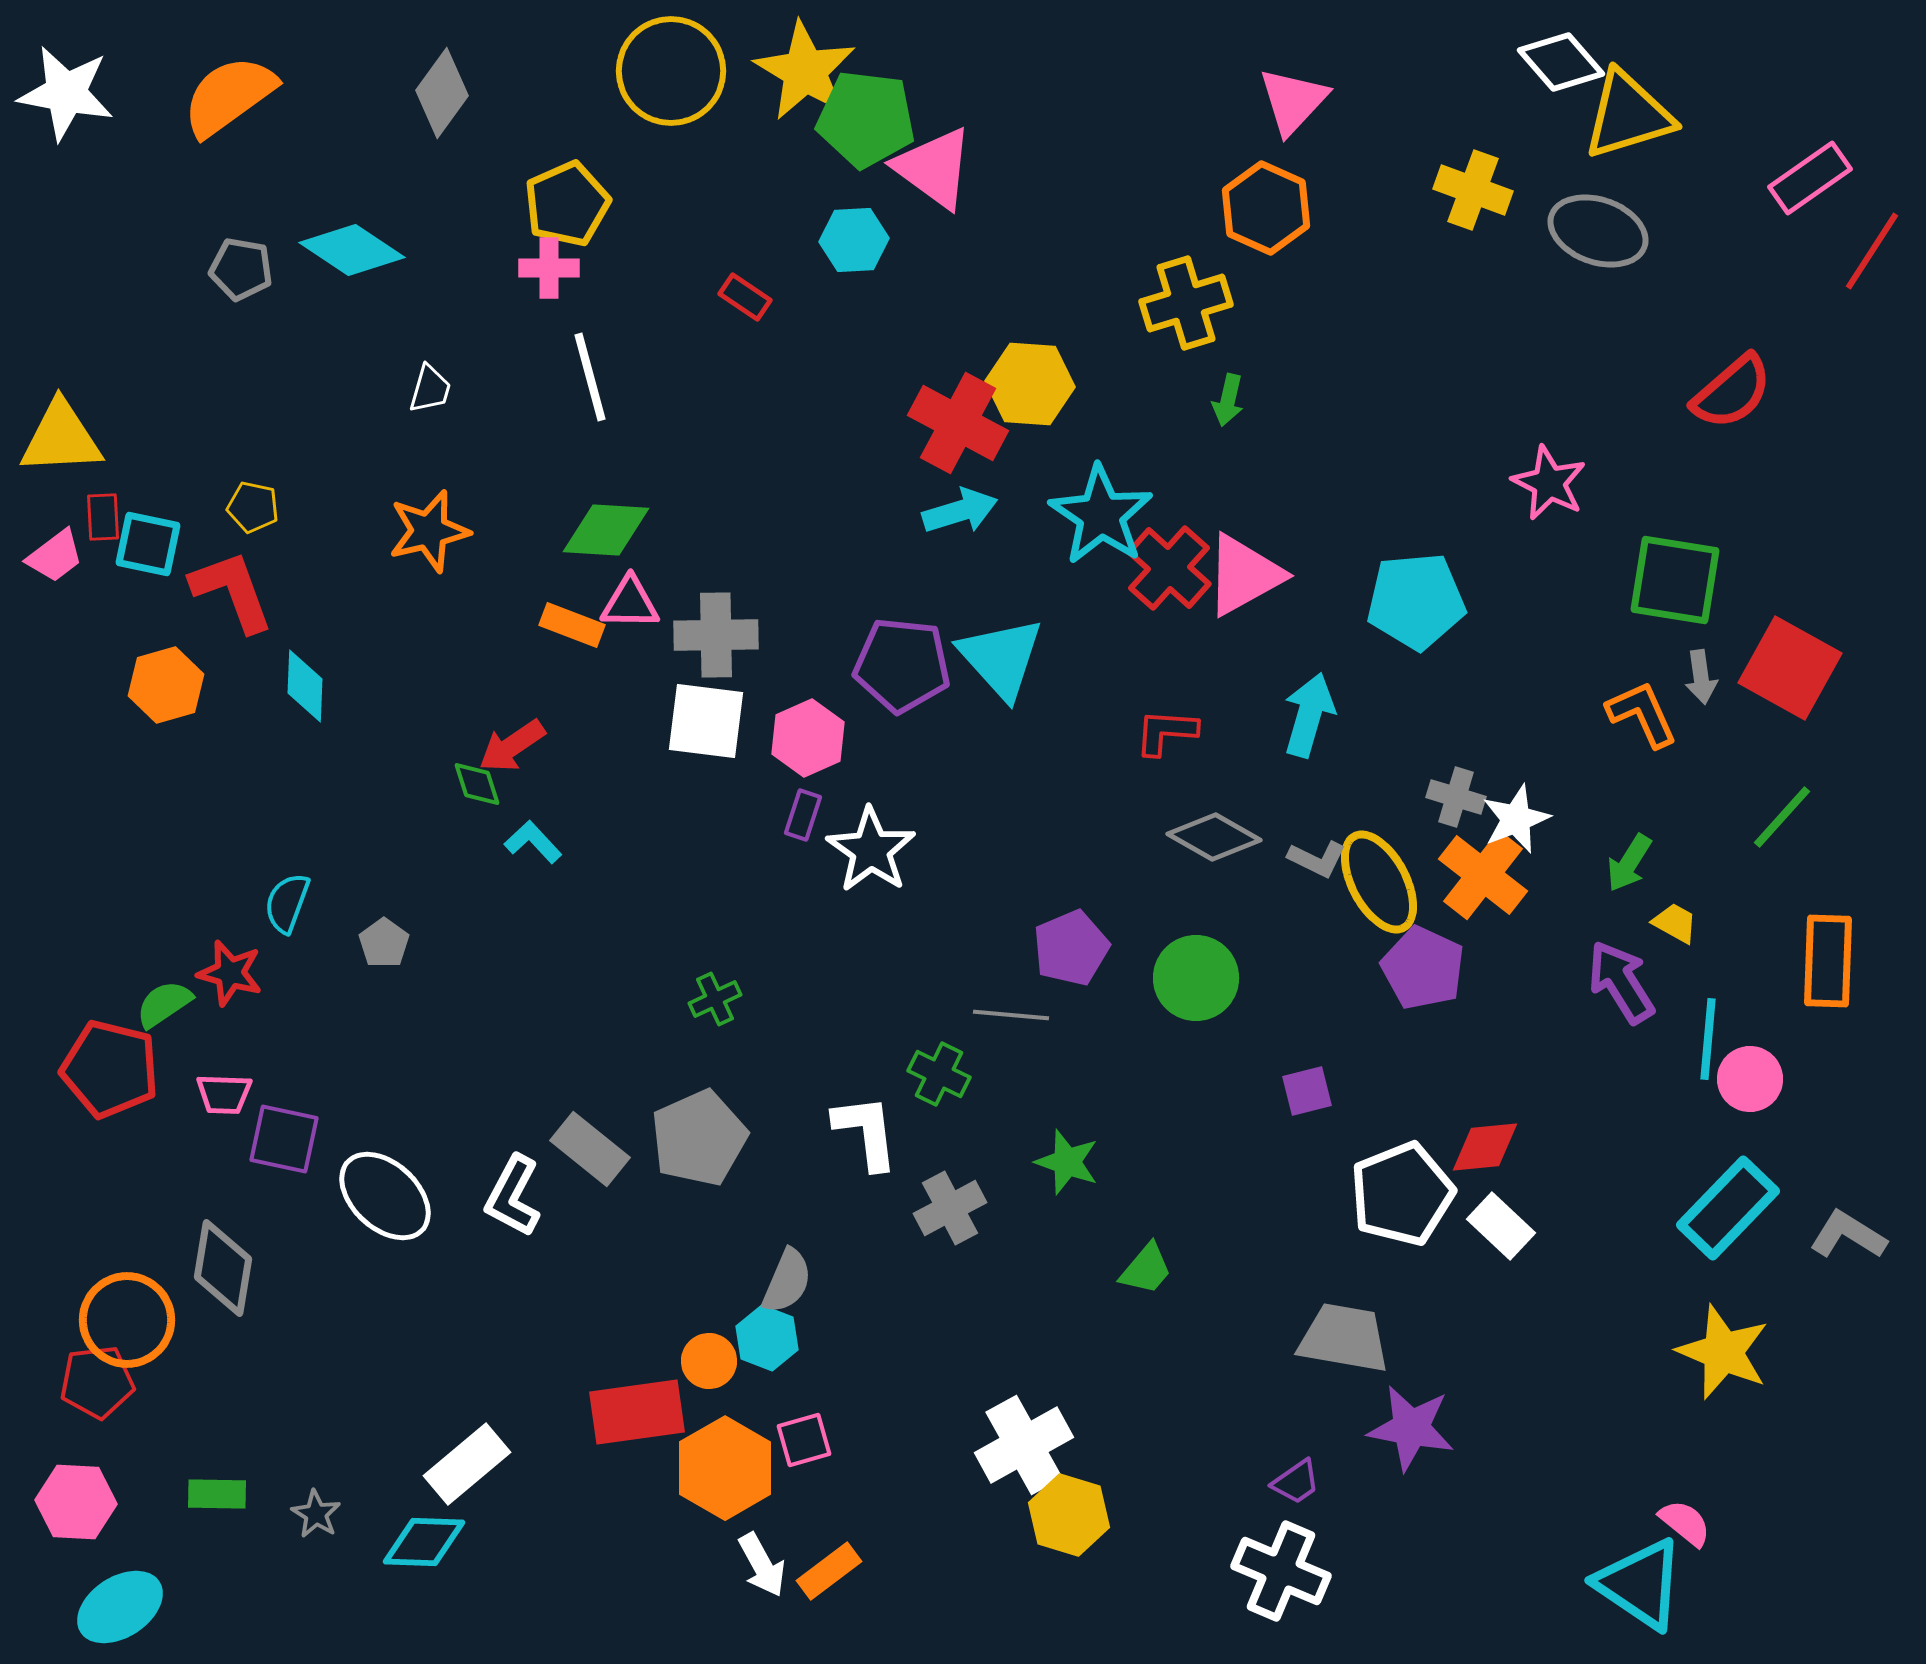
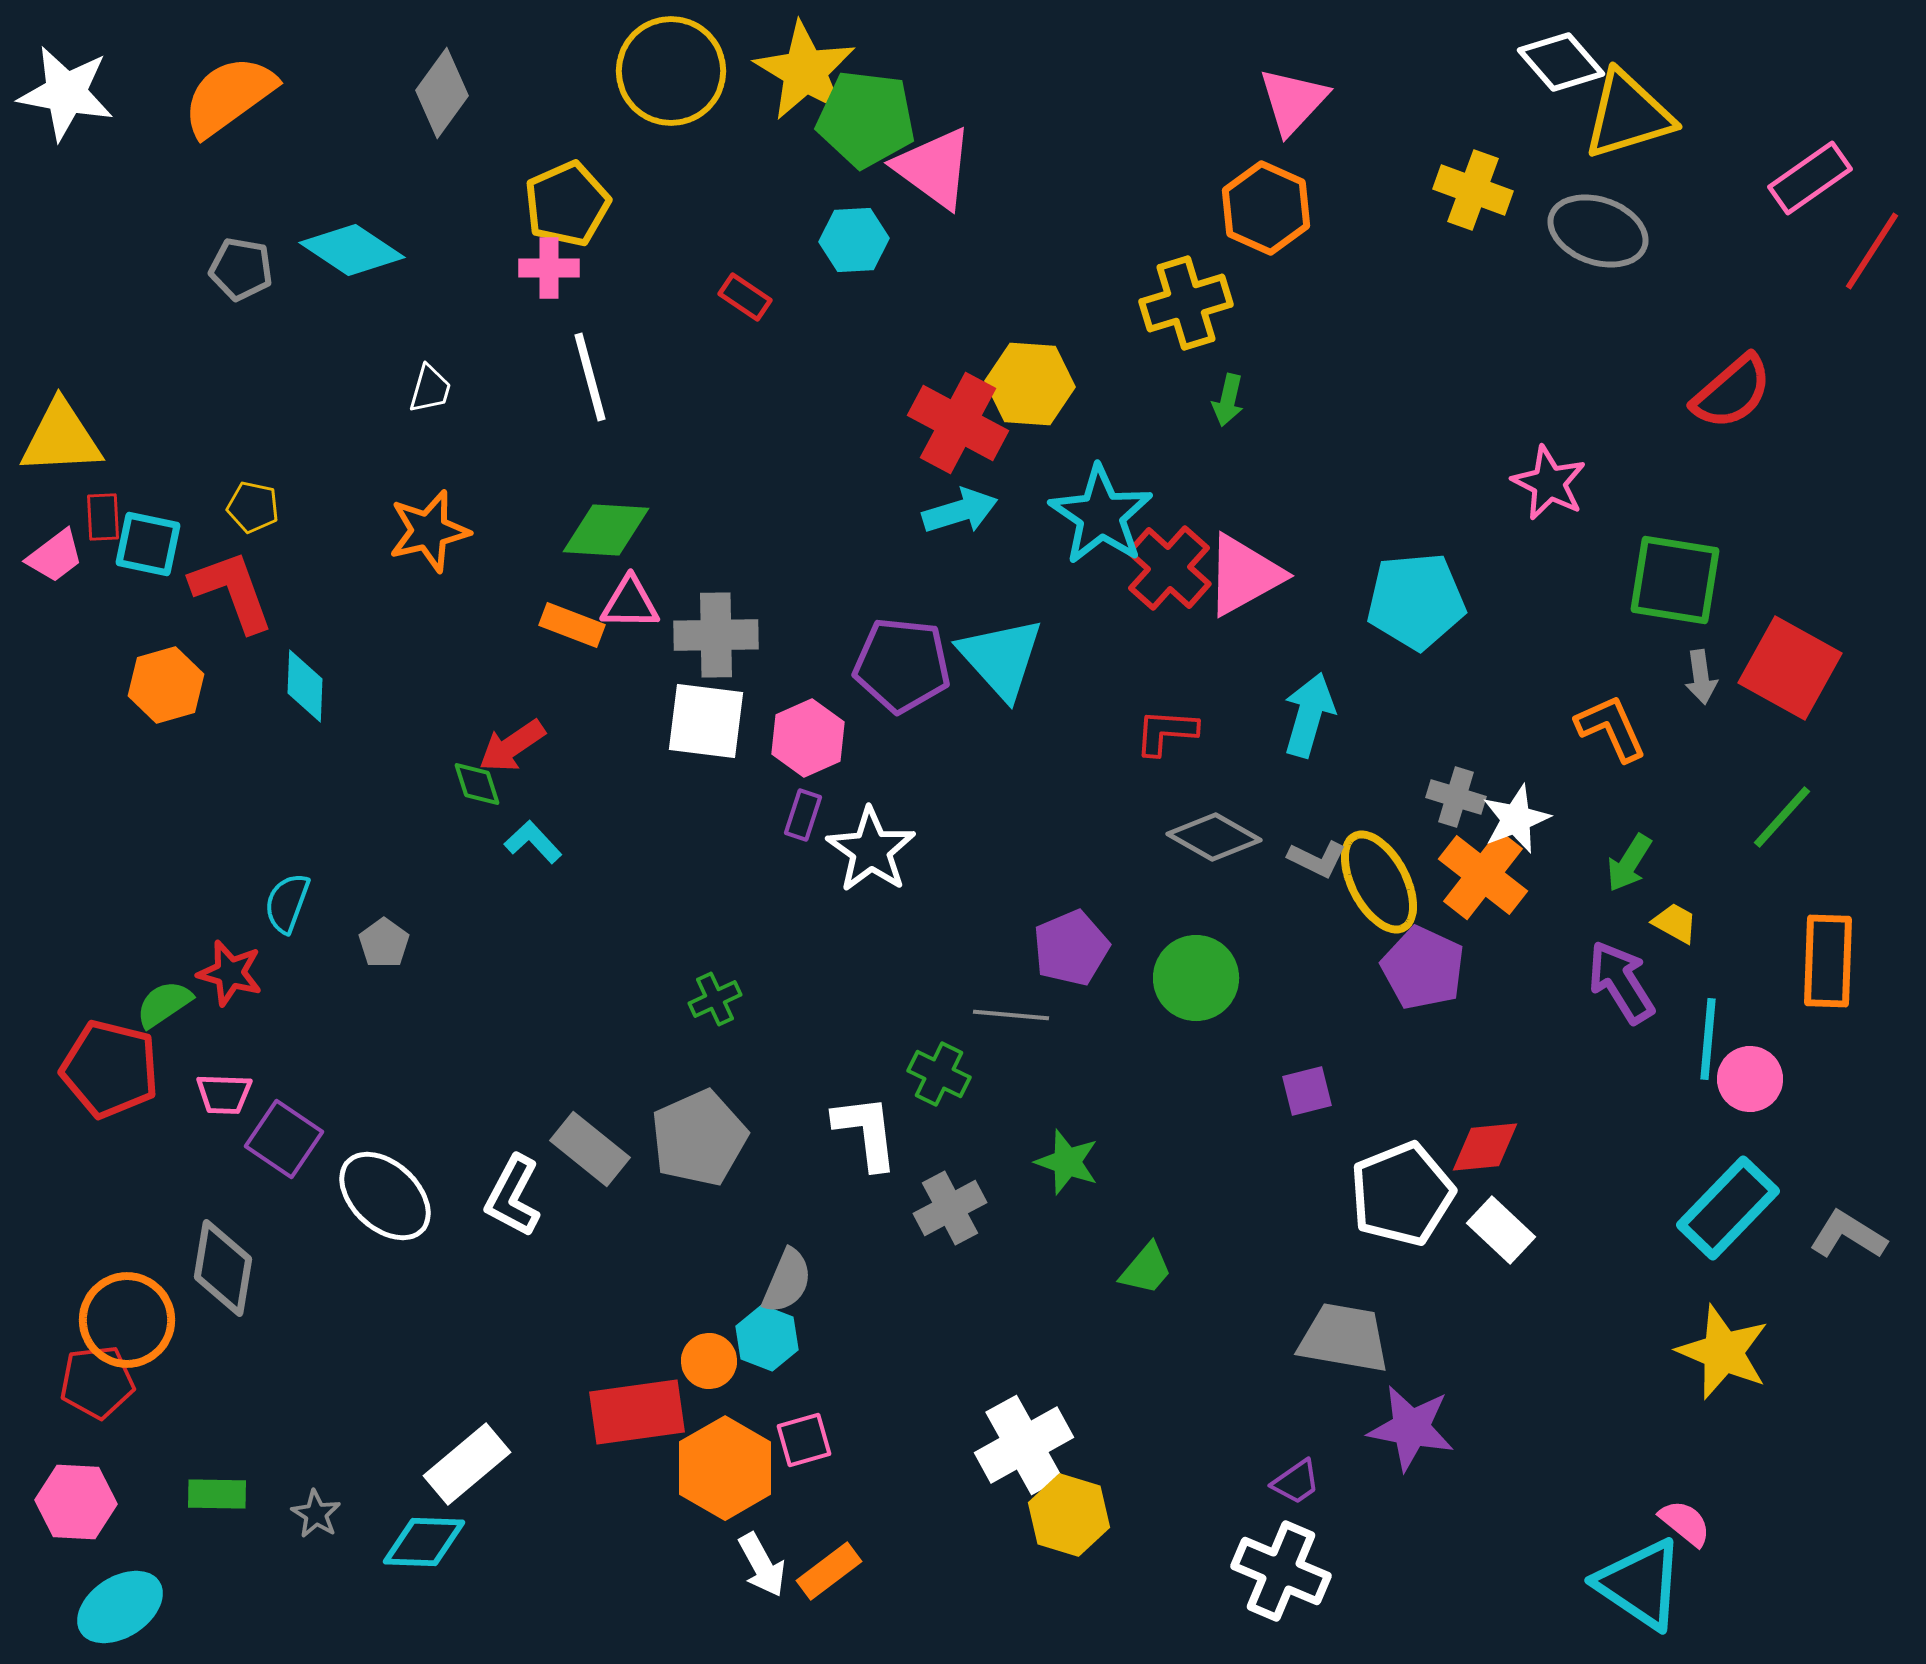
orange L-shape at (1642, 714): moved 31 px left, 14 px down
purple square at (284, 1139): rotated 22 degrees clockwise
white rectangle at (1501, 1226): moved 4 px down
